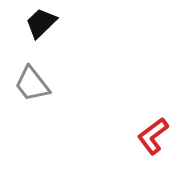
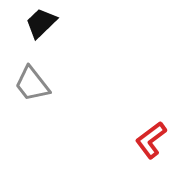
red L-shape: moved 2 px left, 4 px down
